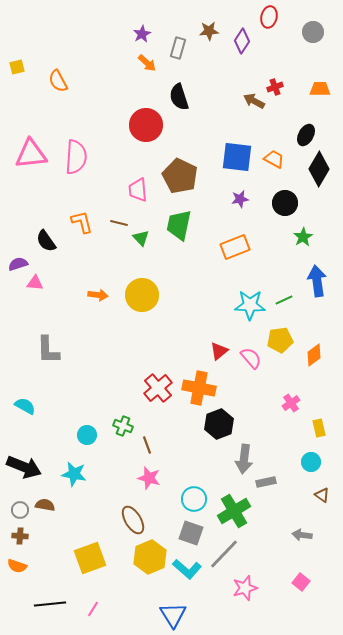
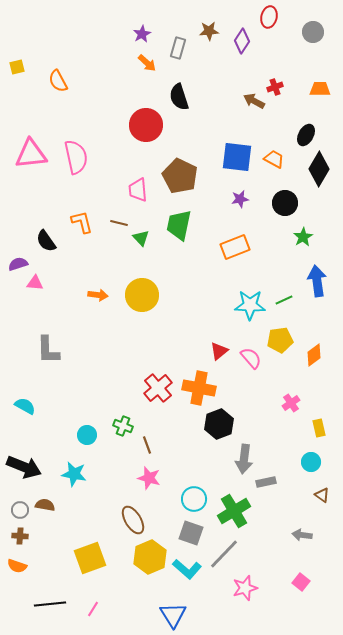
pink semicircle at (76, 157): rotated 16 degrees counterclockwise
